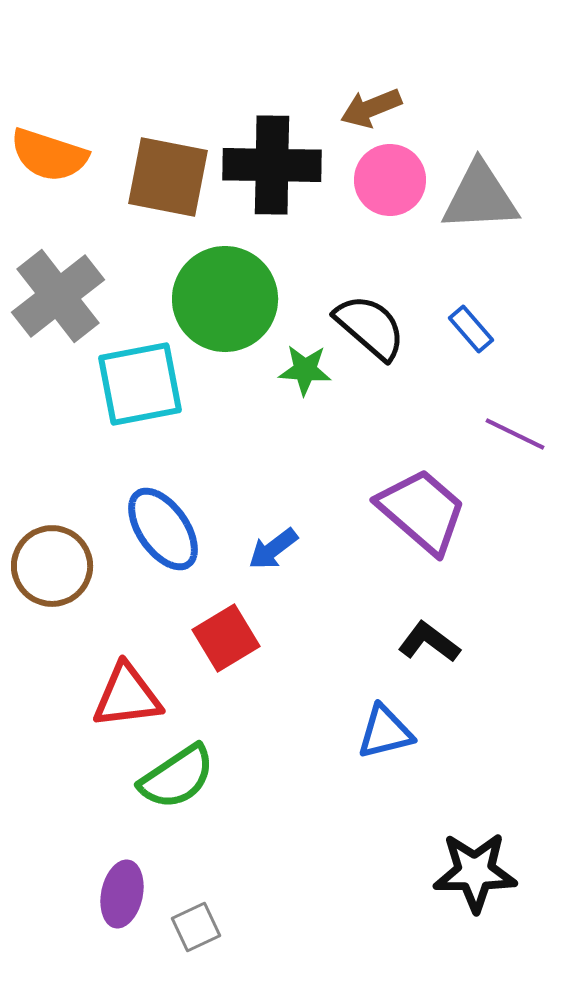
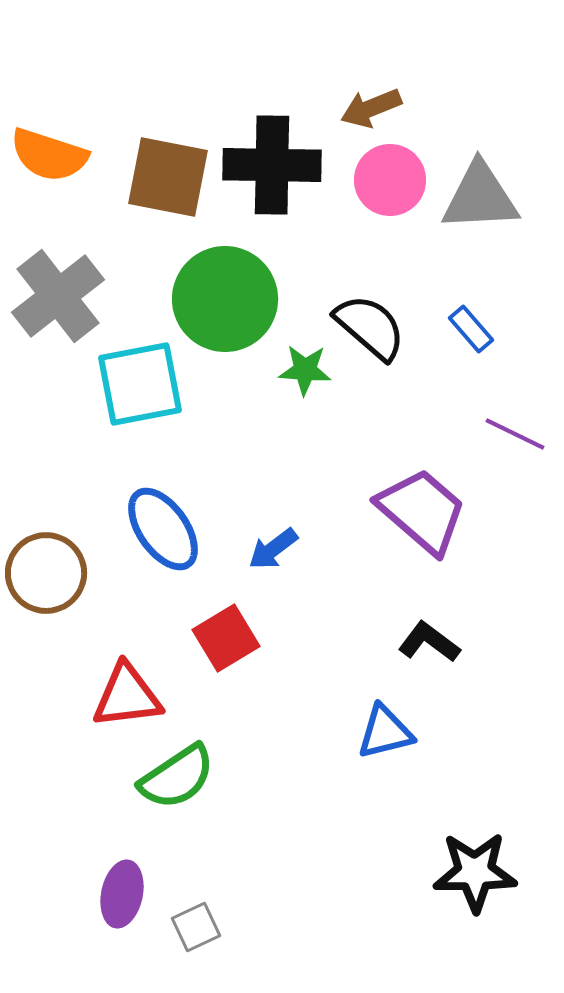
brown circle: moved 6 px left, 7 px down
